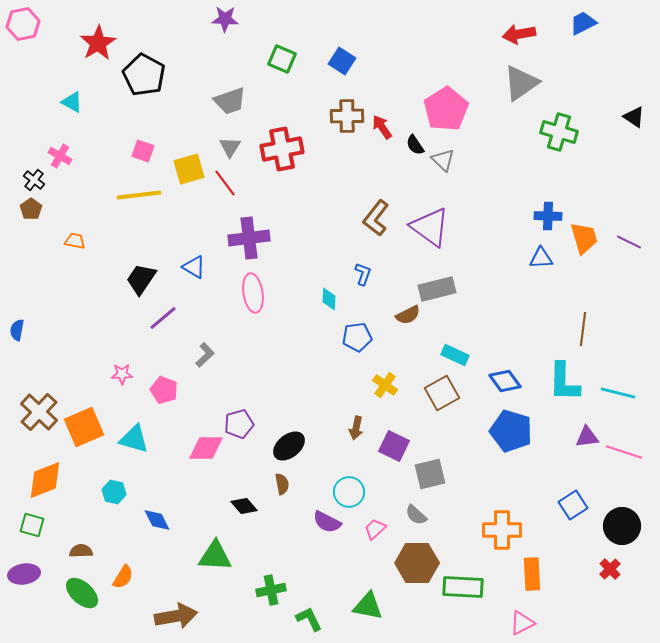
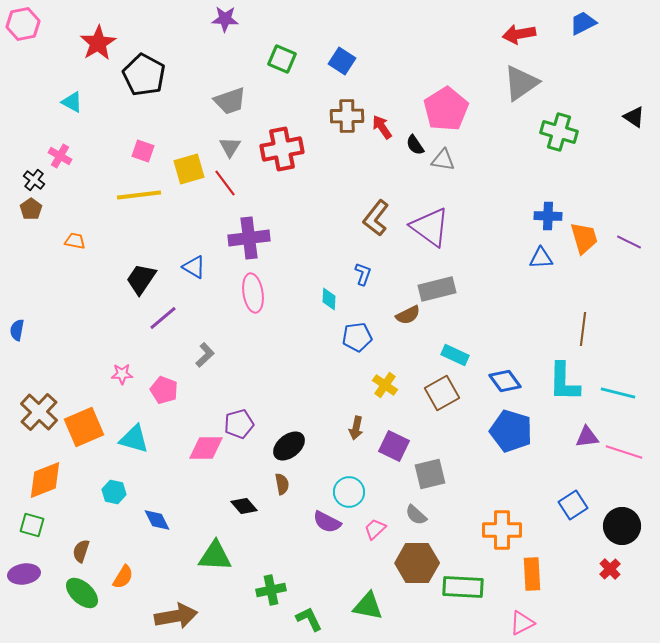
gray triangle at (443, 160): rotated 35 degrees counterclockwise
brown semicircle at (81, 551): rotated 70 degrees counterclockwise
